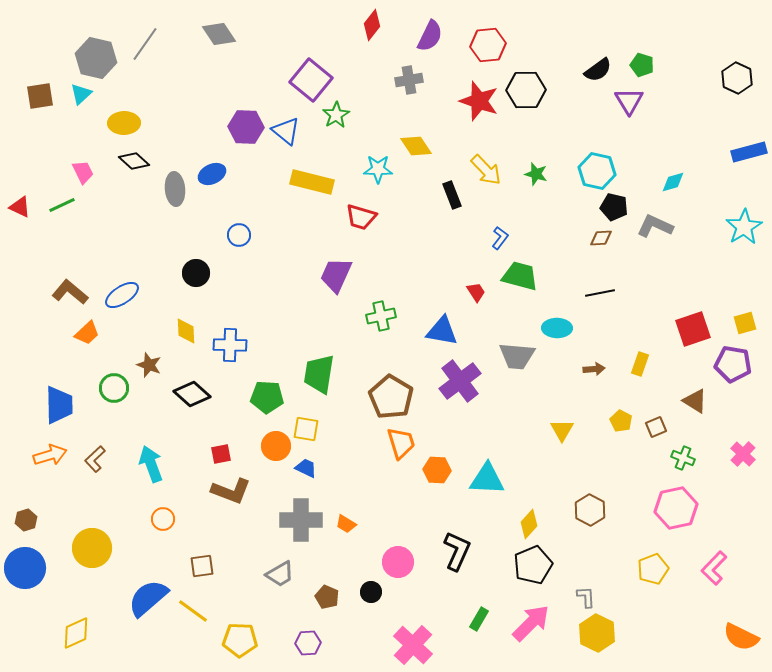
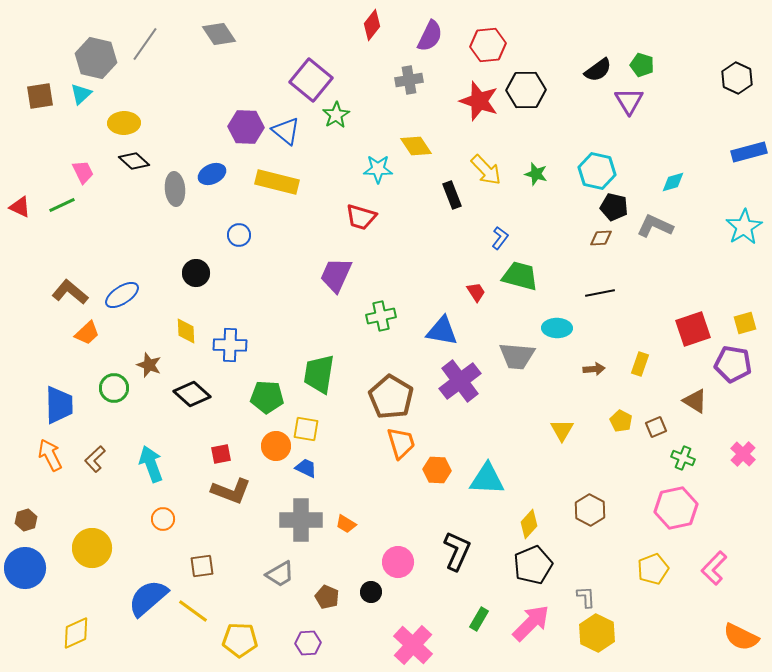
yellow rectangle at (312, 182): moved 35 px left
orange arrow at (50, 455): rotated 100 degrees counterclockwise
